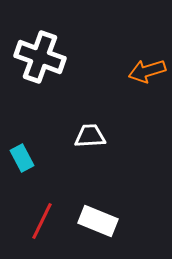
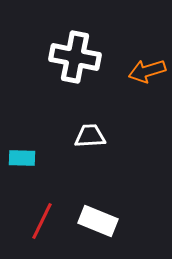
white cross: moved 35 px right; rotated 9 degrees counterclockwise
cyan rectangle: rotated 60 degrees counterclockwise
